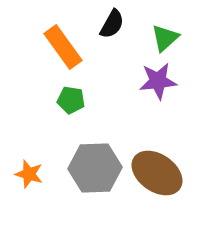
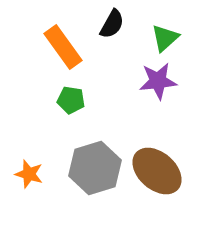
gray hexagon: rotated 15 degrees counterclockwise
brown ellipse: moved 2 px up; rotated 6 degrees clockwise
